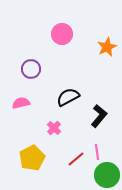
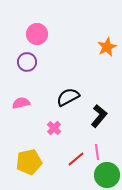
pink circle: moved 25 px left
purple circle: moved 4 px left, 7 px up
yellow pentagon: moved 3 px left, 4 px down; rotated 15 degrees clockwise
